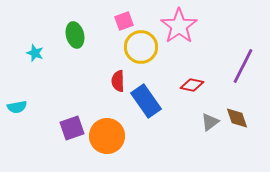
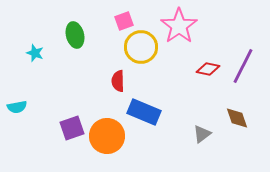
red diamond: moved 16 px right, 16 px up
blue rectangle: moved 2 px left, 11 px down; rotated 32 degrees counterclockwise
gray triangle: moved 8 px left, 12 px down
